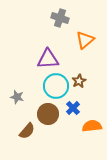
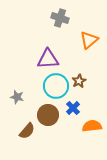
orange triangle: moved 4 px right
brown circle: moved 1 px down
